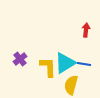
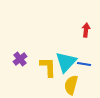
cyan triangle: moved 1 px right, 1 px up; rotated 15 degrees counterclockwise
